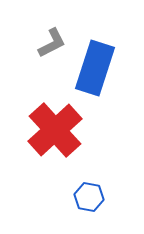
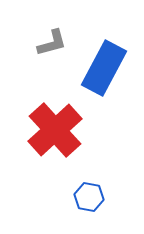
gray L-shape: rotated 12 degrees clockwise
blue rectangle: moved 9 px right; rotated 10 degrees clockwise
